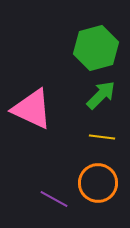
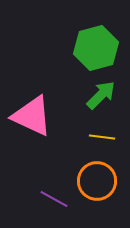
pink triangle: moved 7 px down
orange circle: moved 1 px left, 2 px up
